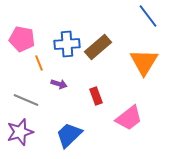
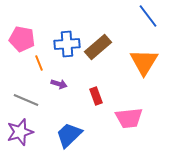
pink trapezoid: rotated 32 degrees clockwise
